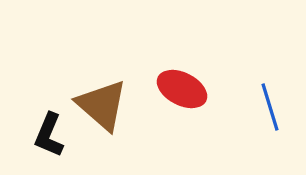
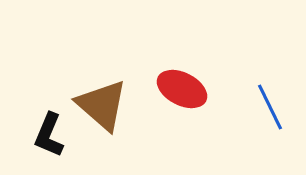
blue line: rotated 9 degrees counterclockwise
